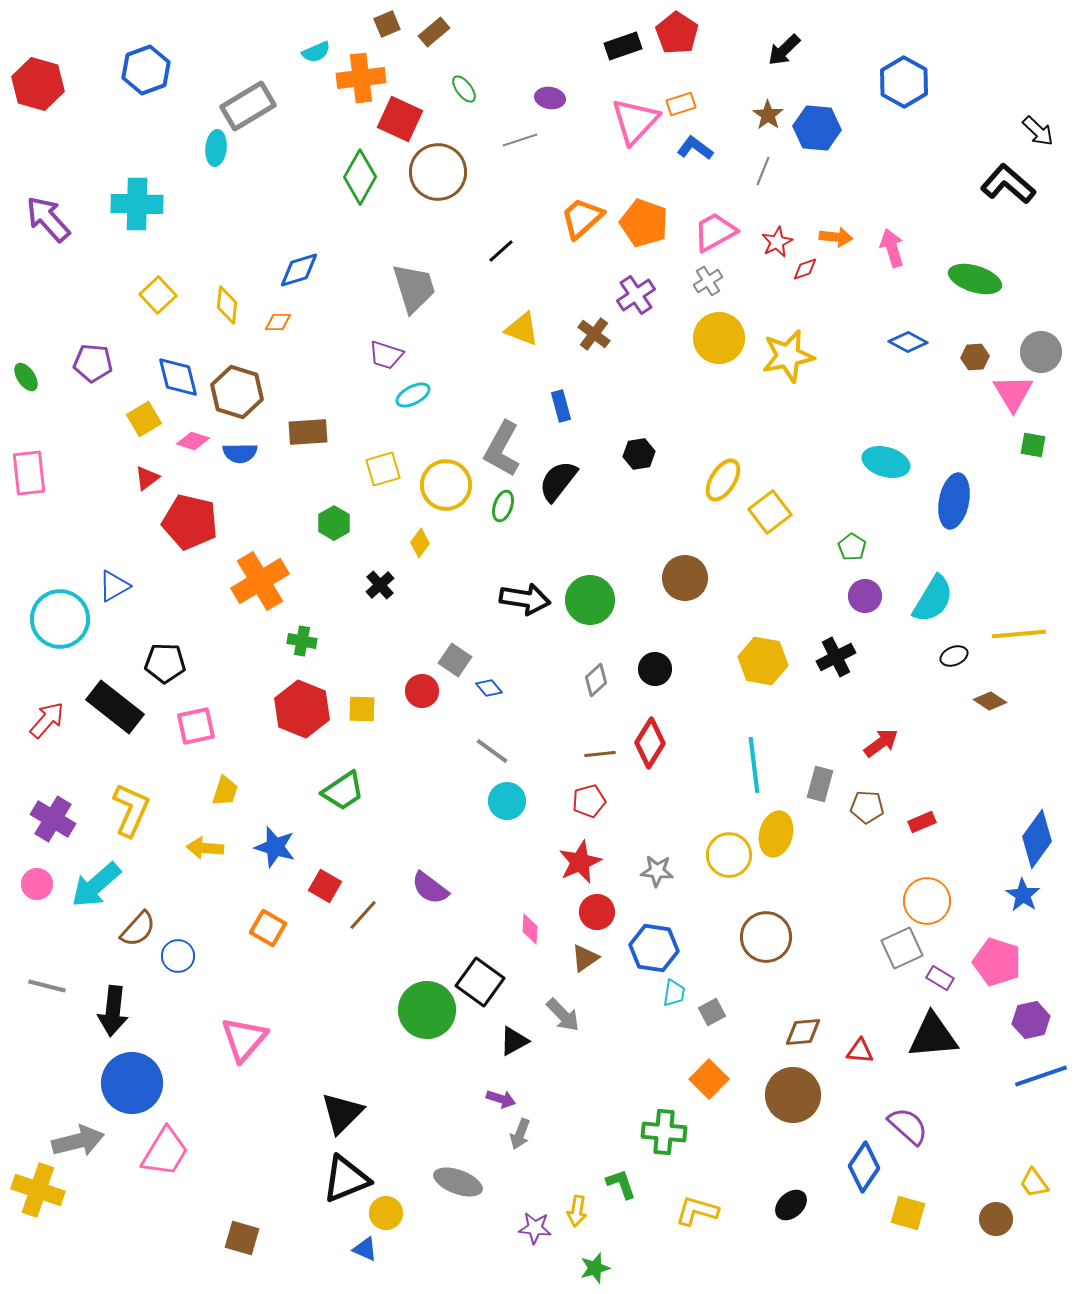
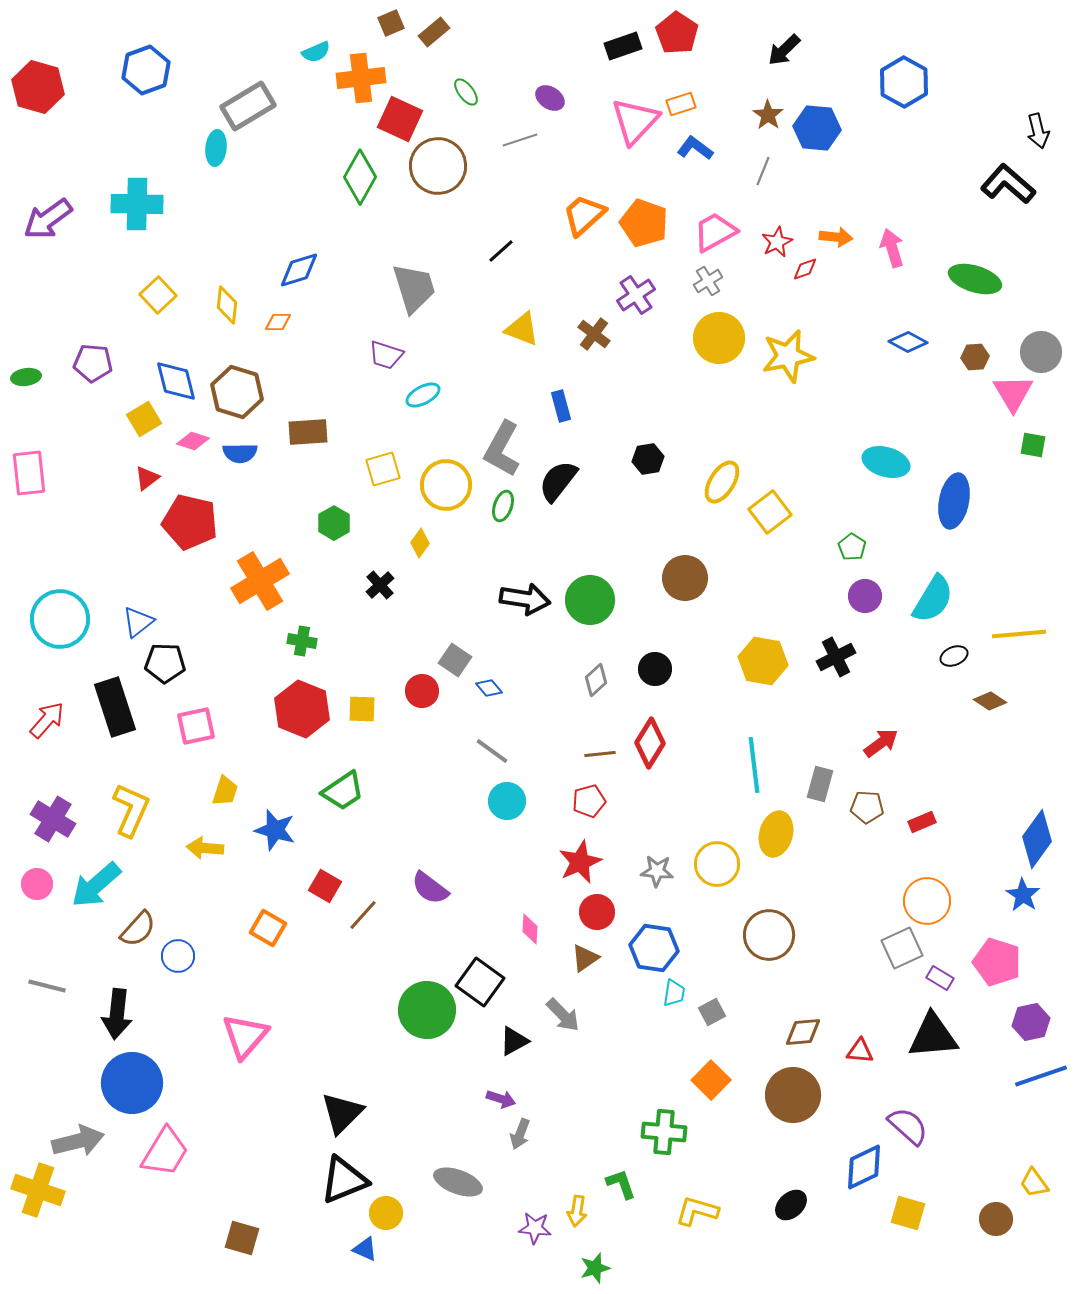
brown square at (387, 24): moved 4 px right, 1 px up
red hexagon at (38, 84): moved 3 px down
green ellipse at (464, 89): moved 2 px right, 3 px down
purple ellipse at (550, 98): rotated 24 degrees clockwise
black arrow at (1038, 131): rotated 32 degrees clockwise
brown circle at (438, 172): moved 6 px up
orange trapezoid at (582, 218): moved 2 px right, 3 px up
purple arrow at (48, 219): rotated 84 degrees counterclockwise
green ellipse at (26, 377): rotated 64 degrees counterclockwise
blue diamond at (178, 377): moved 2 px left, 4 px down
cyan ellipse at (413, 395): moved 10 px right
black hexagon at (639, 454): moved 9 px right, 5 px down
yellow ellipse at (723, 480): moved 1 px left, 2 px down
blue triangle at (114, 586): moved 24 px right, 36 px down; rotated 8 degrees counterclockwise
black rectangle at (115, 707): rotated 34 degrees clockwise
blue star at (275, 847): moved 17 px up
yellow circle at (729, 855): moved 12 px left, 9 px down
brown circle at (766, 937): moved 3 px right, 2 px up
black arrow at (113, 1011): moved 4 px right, 3 px down
purple hexagon at (1031, 1020): moved 2 px down
pink triangle at (244, 1039): moved 1 px right, 3 px up
orange square at (709, 1079): moved 2 px right, 1 px down
blue diamond at (864, 1167): rotated 30 degrees clockwise
black triangle at (346, 1179): moved 2 px left, 1 px down
